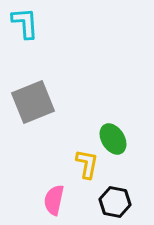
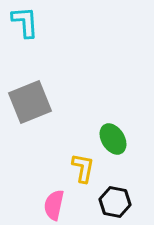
cyan L-shape: moved 1 px up
gray square: moved 3 px left
yellow L-shape: moved 4 px left, 4 px down
pink semicircle: moved 5 px down
